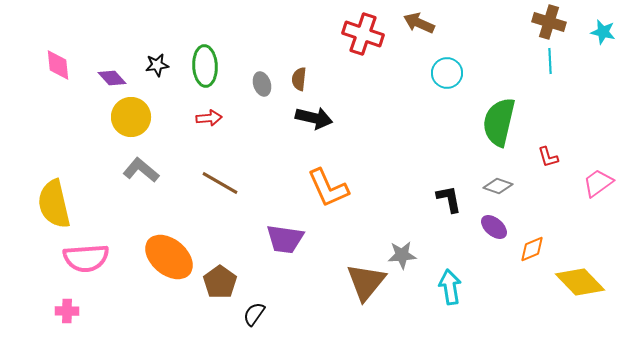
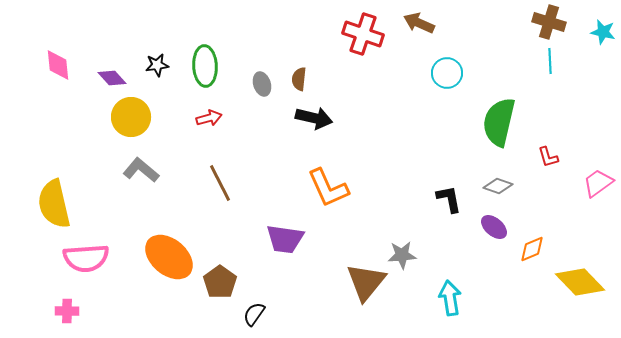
red arrow: rotated 10 degrees counterclockwise
brown line: rotated 33 degrees clockwise
cyan arrow: moved 11 px down
